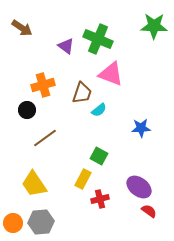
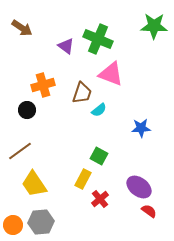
brown line: moved 25 px left, 13 px down
red cross: rotated 24 degrees counterclockwise
orange circle: moved 2 px down
